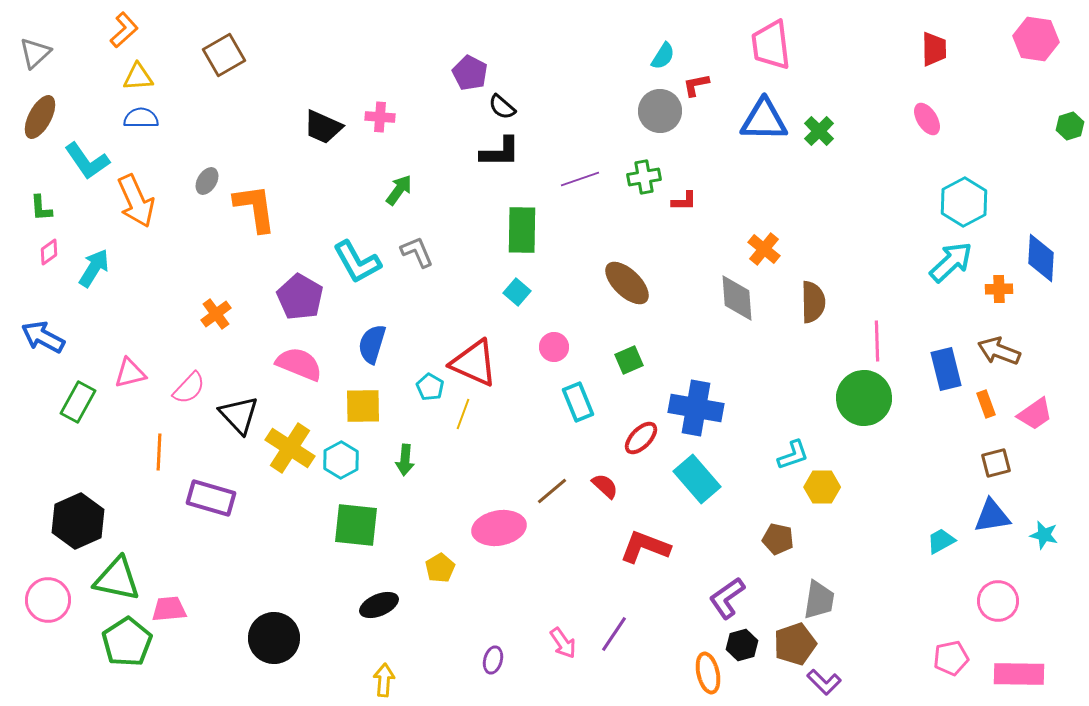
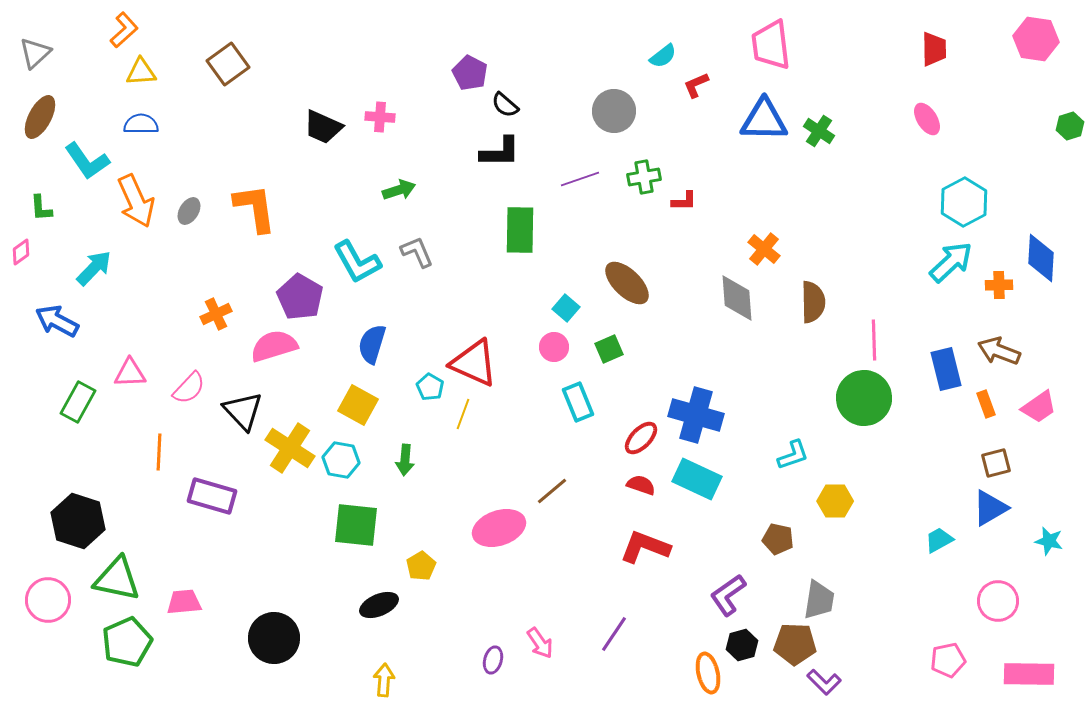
brown square at (224, 55): moved 4 px right, 9 px down; rotated 6 degrees counterclockwise
cyan semicircle at (663, 56): rotated 20 degrees clockwise
yellow triangle at (138, 77): moved 3 px right, 5 px up
red L-shape at (696, 85): rotated 12 degrees counterclockwise
black semicircle at (502, 107): moved 3 px right, 2 px up
gray circle at (660, 111): moved 46 px left
blue semicircle at (141, 118): moved 6 px down
green cross at (819, 131): rotated 12 degrees counterclockwise
gray ellipse at (207, 181): moved 18 px left, 30 px down
green arrow at (399, 190): rotated 36 degrees clockwise
green rectangle at (522, 230): moved 2 px left
pink diamond at (49, 252): moved 28 px left
cyan arrow at (94, 268): rotated 12 degrees clockwise
orange cross at (999, 289): moved 4 px up
cyan square at (517, 292): moved 49 px right, 16 px down
orange cross at (216, 314): rotated 12 degrees clockwise
blue arrow at (43, 337): moved 14 px right, 16 px up
pink line at (877, 341): moved 3 px left, 1 px up
green square at (629, 360): moved 20 px left, 11 px up
pink semicircle at (299, 364): moved 25 px left, 18 px up; rotated 39 degrees counterclockwise
pink triangle at (130, 373): rotated 12 degrees clockwise
yellow square at (363, 406): moved 5 px left, 1 px up; rotated 30 degrees clockwise
blue cross at (696, 408): moved 7 px down; rotated 6 degrees clockwise
pink trapezoid at (1035, 414): moved 4 px right, 7 px up
black triangle at (239, 415): moved 4 px right, 4 px up
cyan hexagon at (341, 460): rotated 21 degrees counterclockwise
cyan rectangle at (697, 479): rotated 24 degrees counterclockwise
red semicircle at (605, 486): moved 36 px right, 1 px up; rotated 24 degrees counterclockwise
yellow hexagon at (822, 487): moved 13 px right, 14 px down
purple rectangle at (211, 498): moved 1 px right, 2 px up
blue triangle at (992, 516): moved 2 px left, 8 px up; rotated 21 degrees counterclockwise
black hexagon at (78, 521): rotated 18 degrees counterclockwise
pink ellipse at (499, 528): rotated 9 degrees counterclockwise
cyan star at (1044, 535): moved 5 px right, 6 px down
cyan trapezoid at (941, 541): moved 2 px left, 1 px up
yellow pentagon at (440, 568): moved 19 px left, 2 px up
purple L-shape at (727, 598): moved 1 px right, 3 px up
pink trapezoid at (169, 609): moved 15 px right, 7 px up
green pentagon at (127, 642): rotated 9 degrees clockwise
pink arrow at (563, 643): moved 23 px left
brown pentagon at (795, 644): rotated 21 degrees clockwise
pink pentagon at (951, 658): moved 3 px left, 2 px down
pink rectangle at (1019, 674): moved 10 px right
